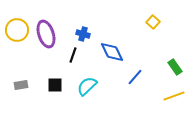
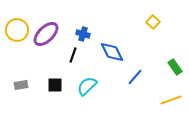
purple ellipse: rotated 64 degrees clockwise
yellow line: moved 3 px left, 4 px down
